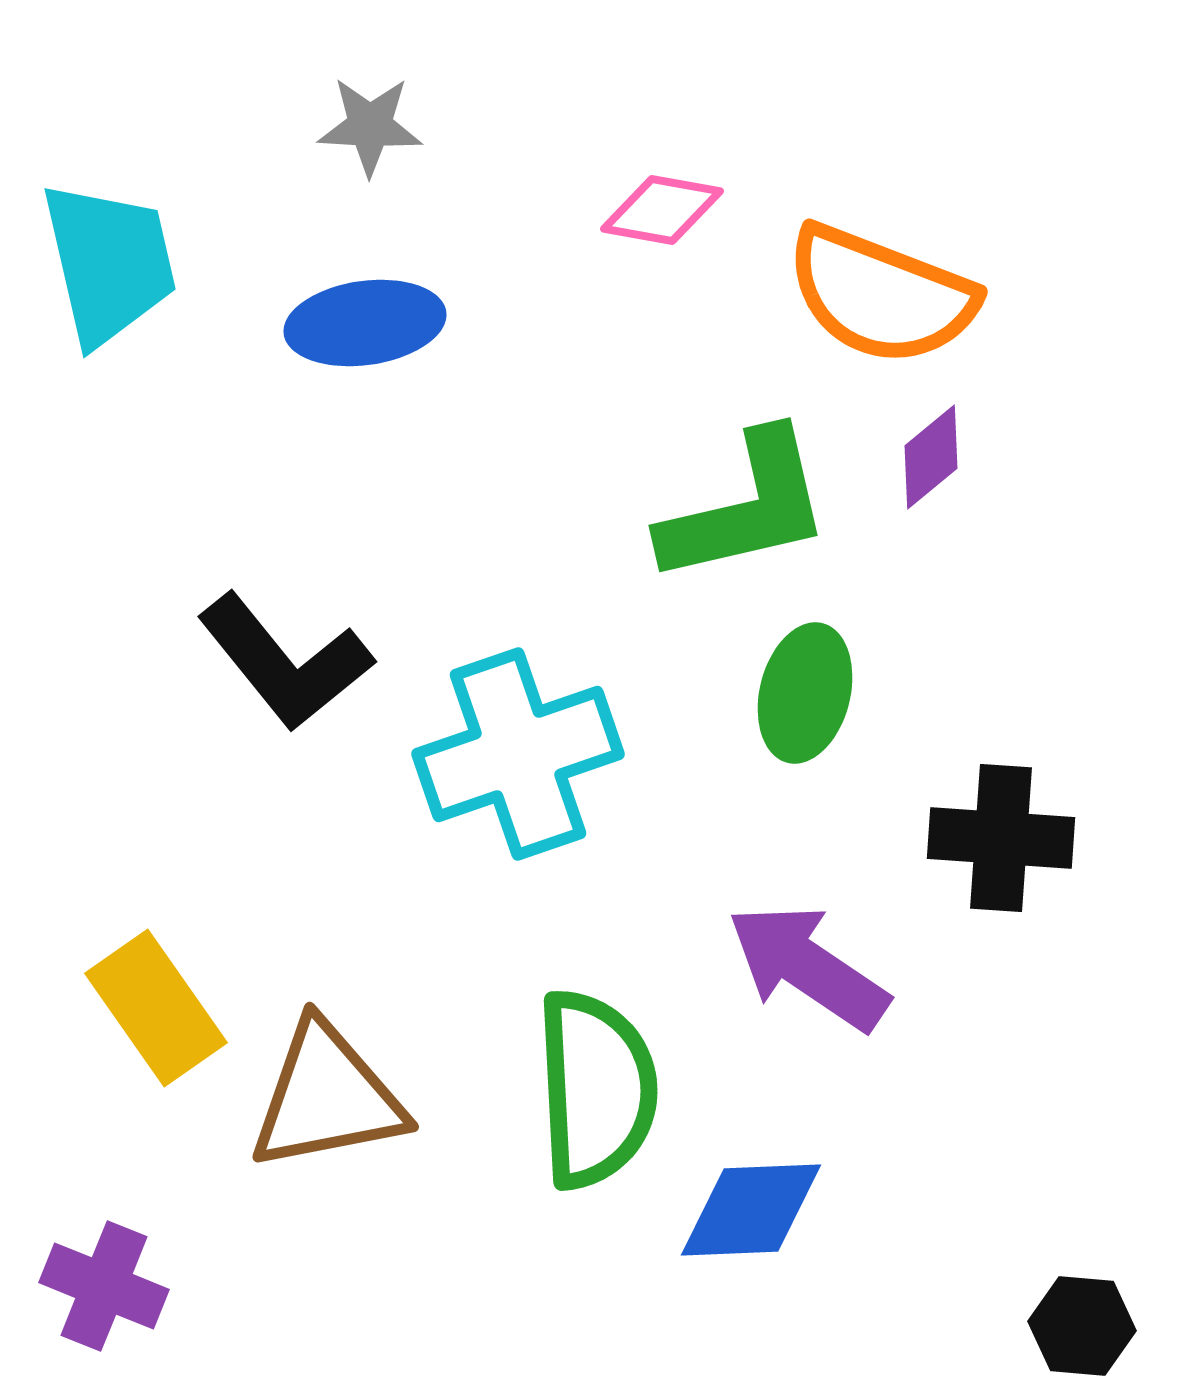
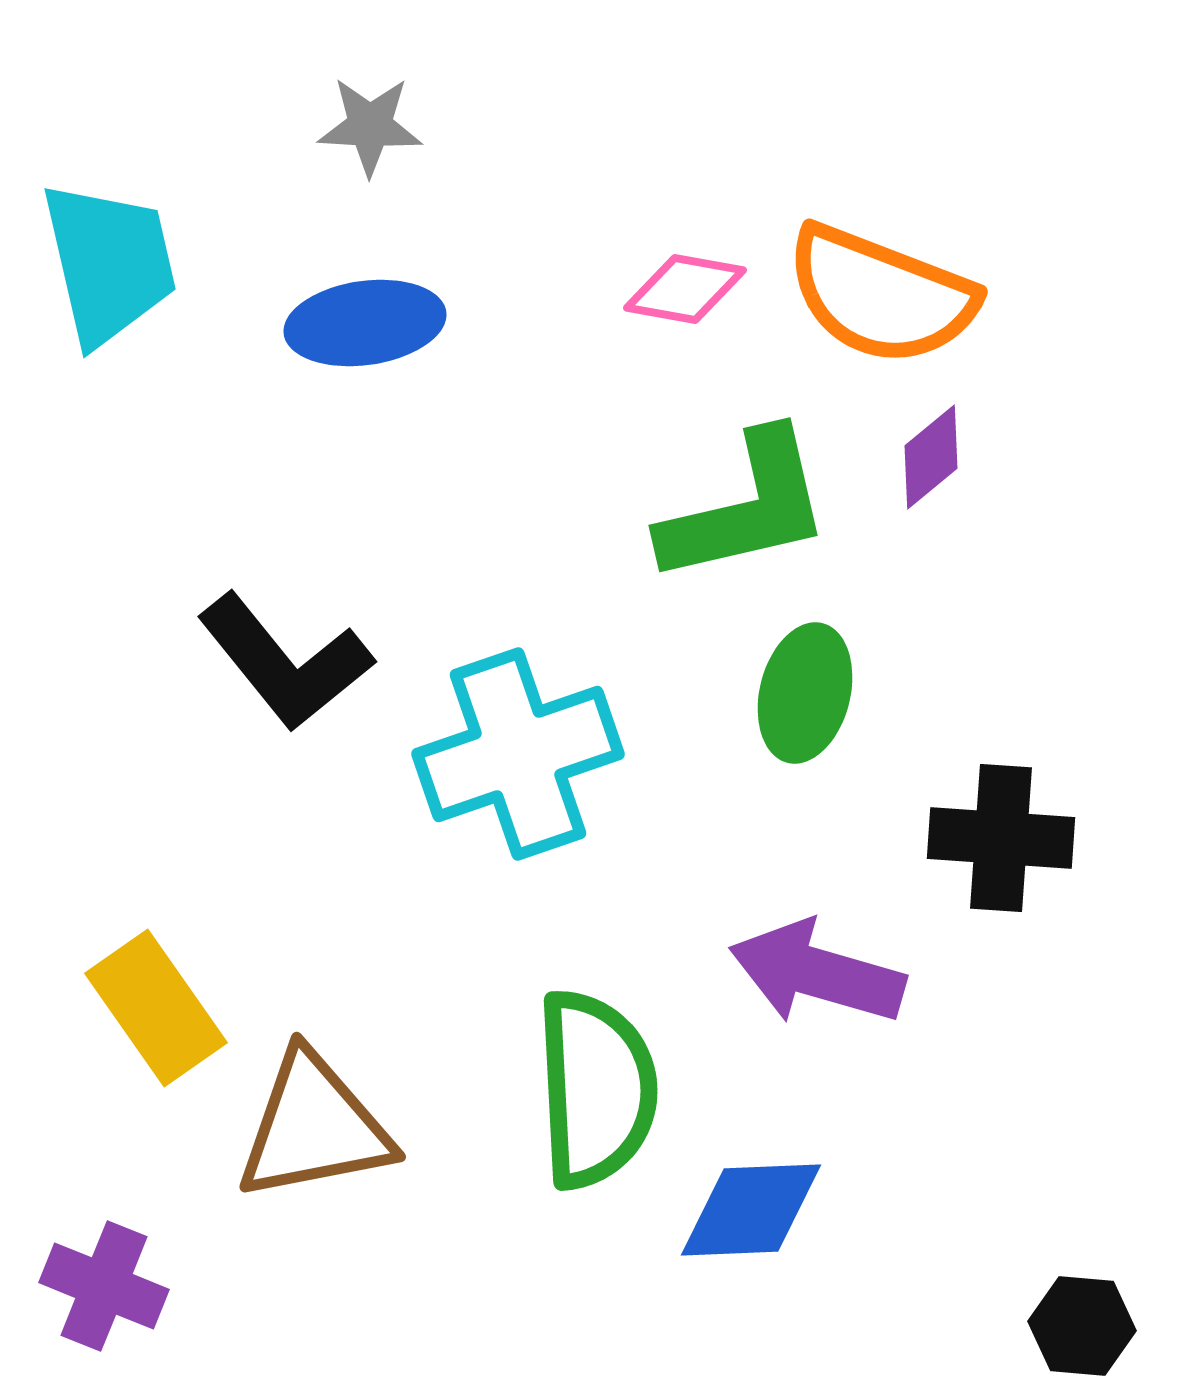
pink diamond: moved 23 px right, 79 px down
purple arrow: moved 9 px right, 6 px down; rotated 18 degrees counterclockwise
brown triangle: moved 13 px left, 30 px down
